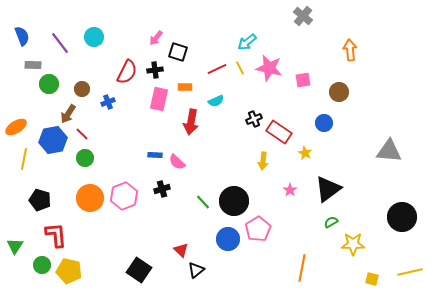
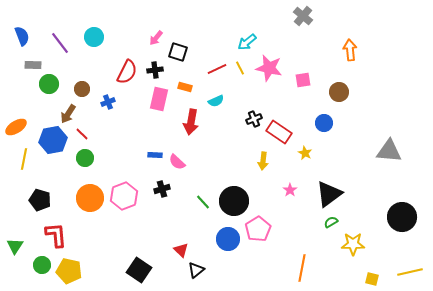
orange rectangle at (185, 87): rotated 16 degrees clockwise
black triangle at (328, 189): moved 1 px right, 5 px down
